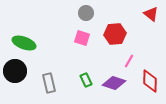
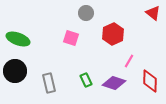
red triangle: moved 2 px right, 1 px up
red hexagon: moved 2 px left; rotated 20 degrees counterclockwise
pink square: moved 11 px left
green ellipse: moved 6 px left, 4 px up
